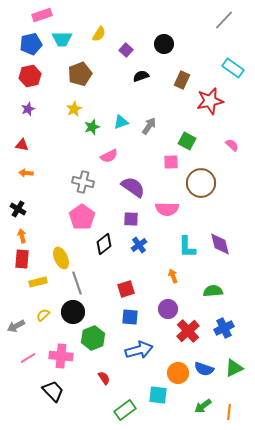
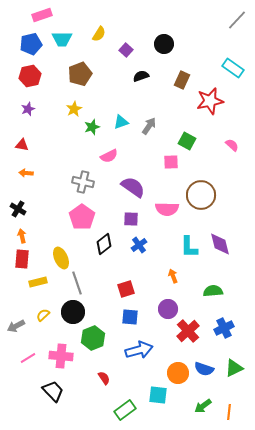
gray line at (224, 20): moved 13 px right
brown circle at (201, 183): moved 12 px down
cyan L-shape at (187, 247): moved 2 px right
